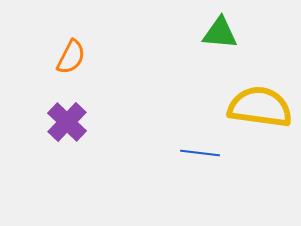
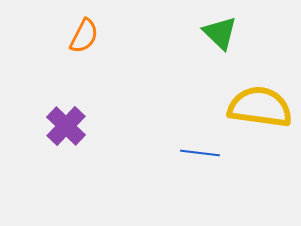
green triangle: rotated 39 degrees clockwise
orange semicircle: moved 13 px right, 21 px up
purple cross: moved 1 px left, 4 px down
